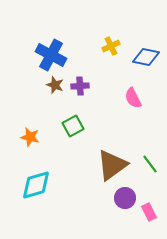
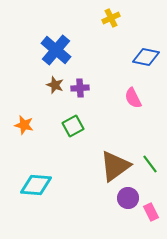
yellow cross: moved 28 px up
blue cross: moved 5 px right, 5 px up; rotated 12 degrees clockwise
purple cross: moved 2 px down
orange star: moved 6 px left, 12 px up
brown triangle: moved 3 px right, 1 px down
cyan diamond: rotated 20 degrees clockwise
purple circle: moved 3 px right
pink rectangle: moved 2 px right
